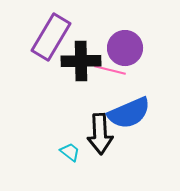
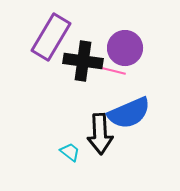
black cross: moved 2 px right; rotated 9 degrees clockwise
